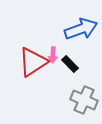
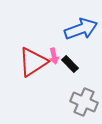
pink arrow: moved 1 px right, 1 px down; rotated 14 degrees counterclockwise
gray cross: moved 2 px down
